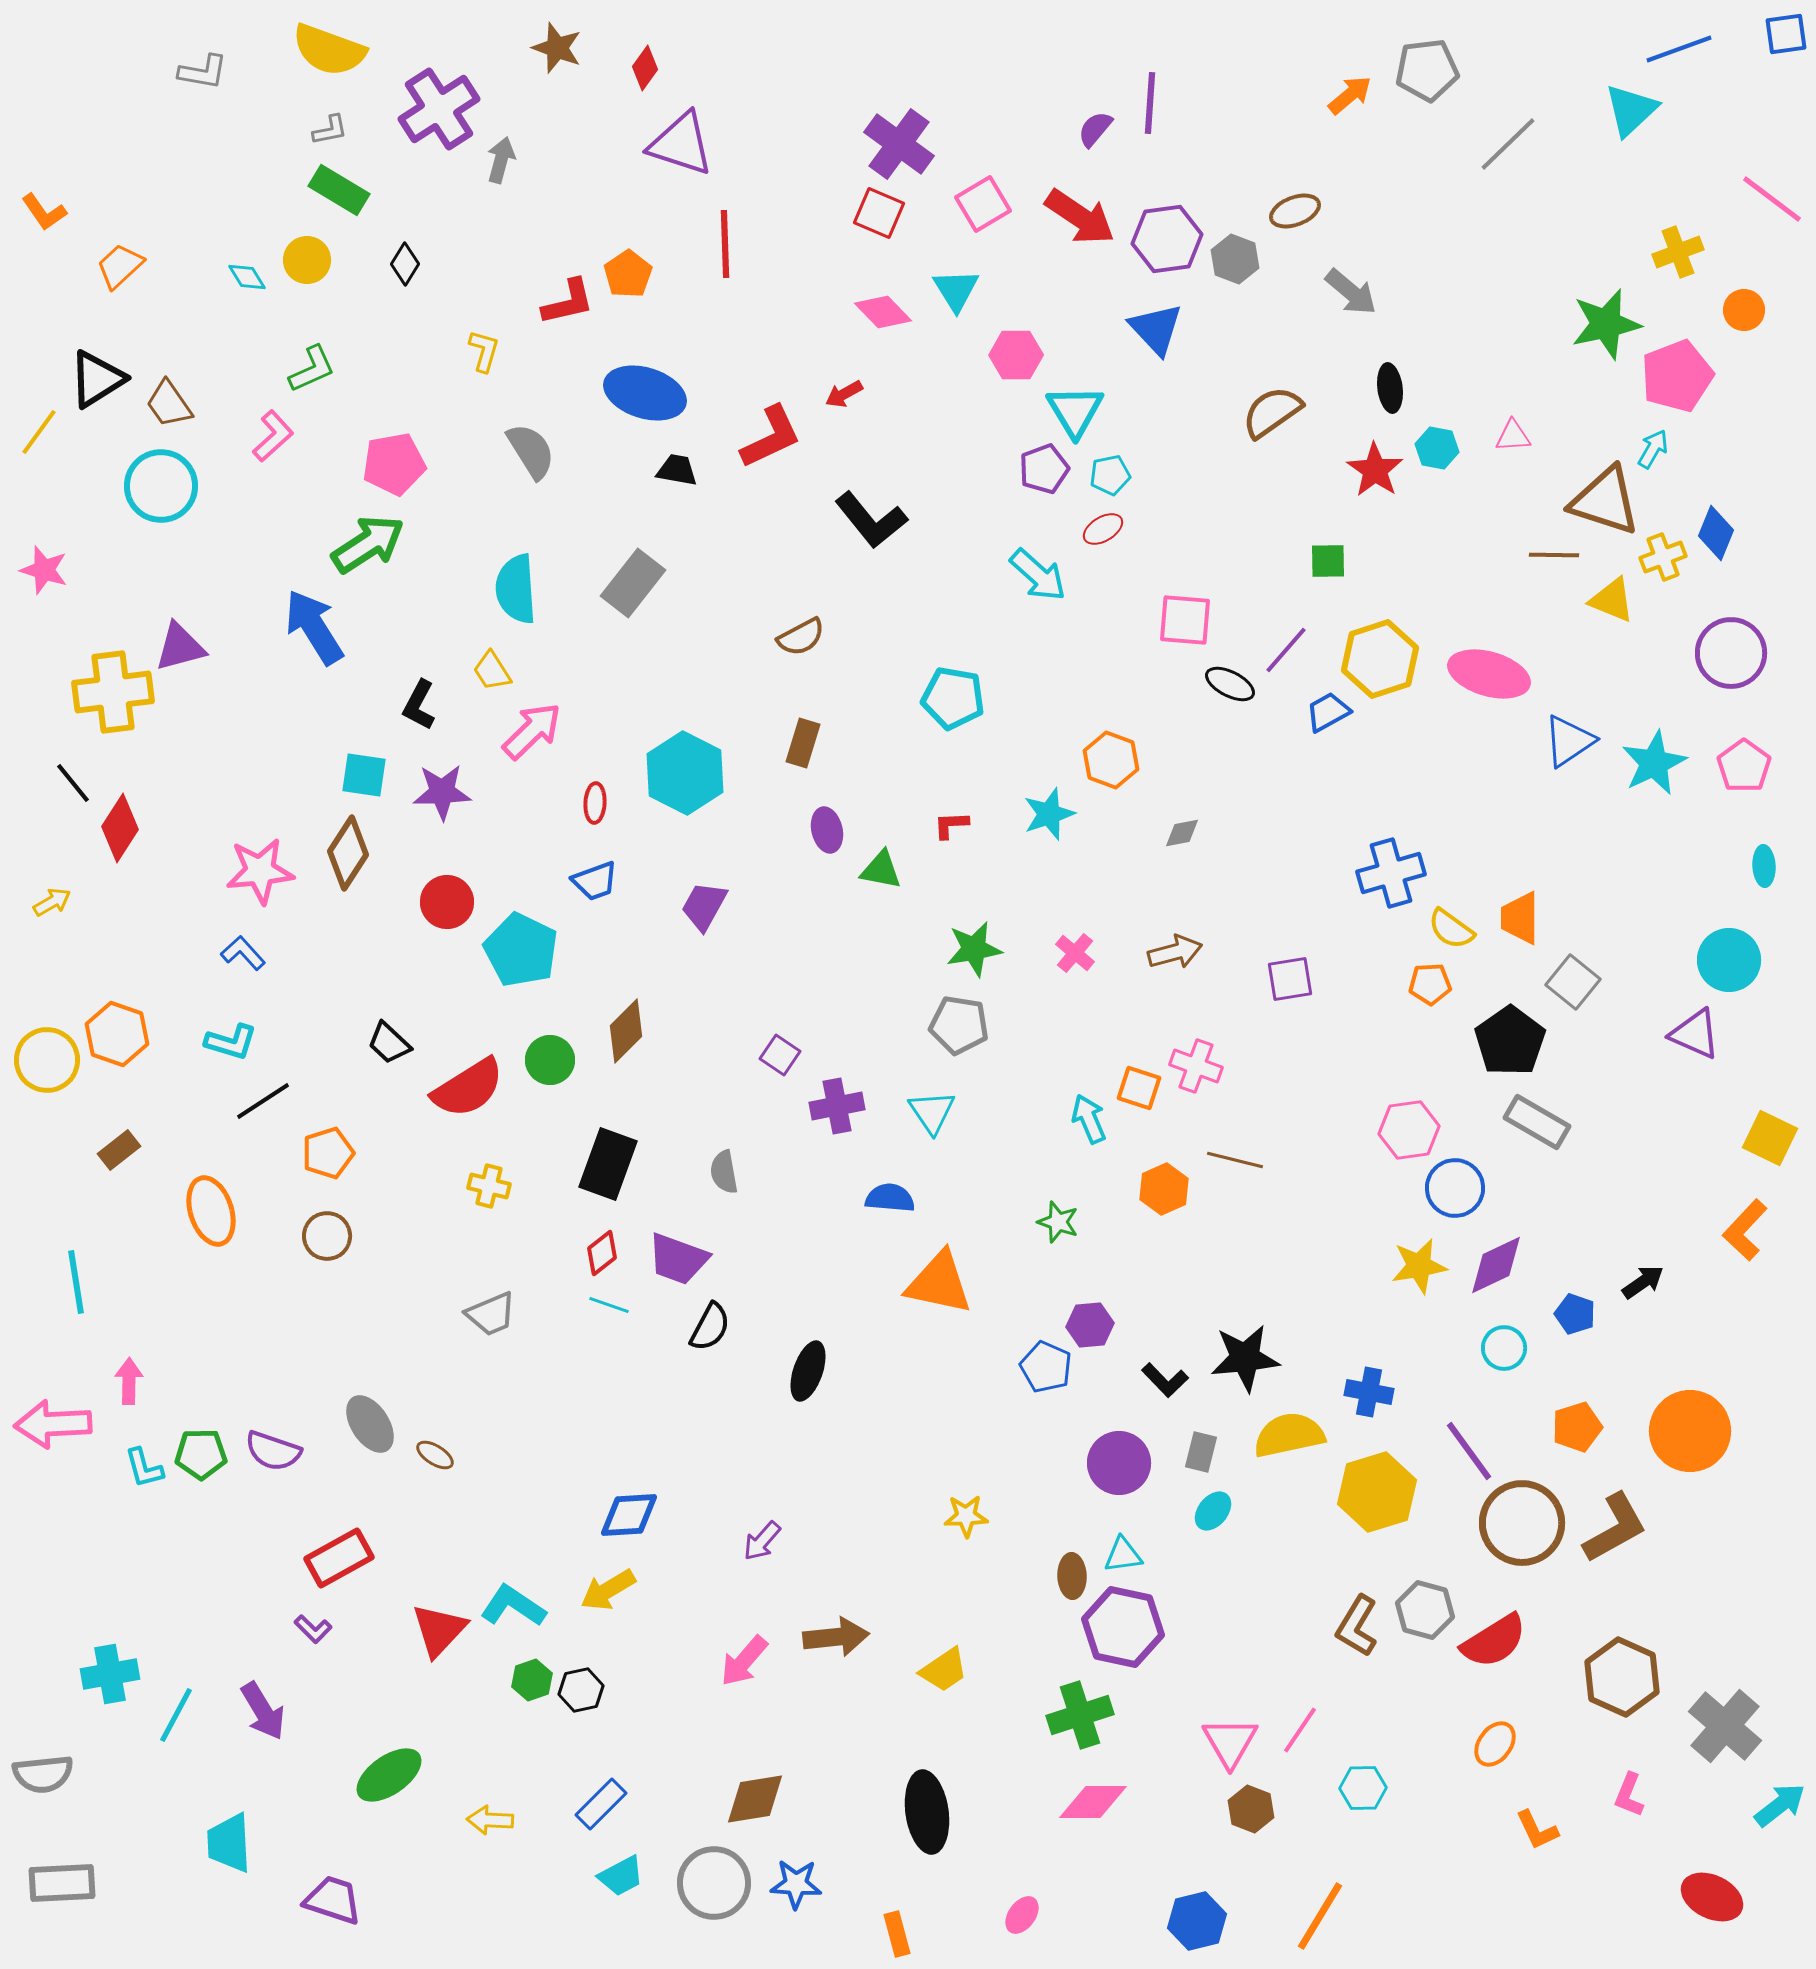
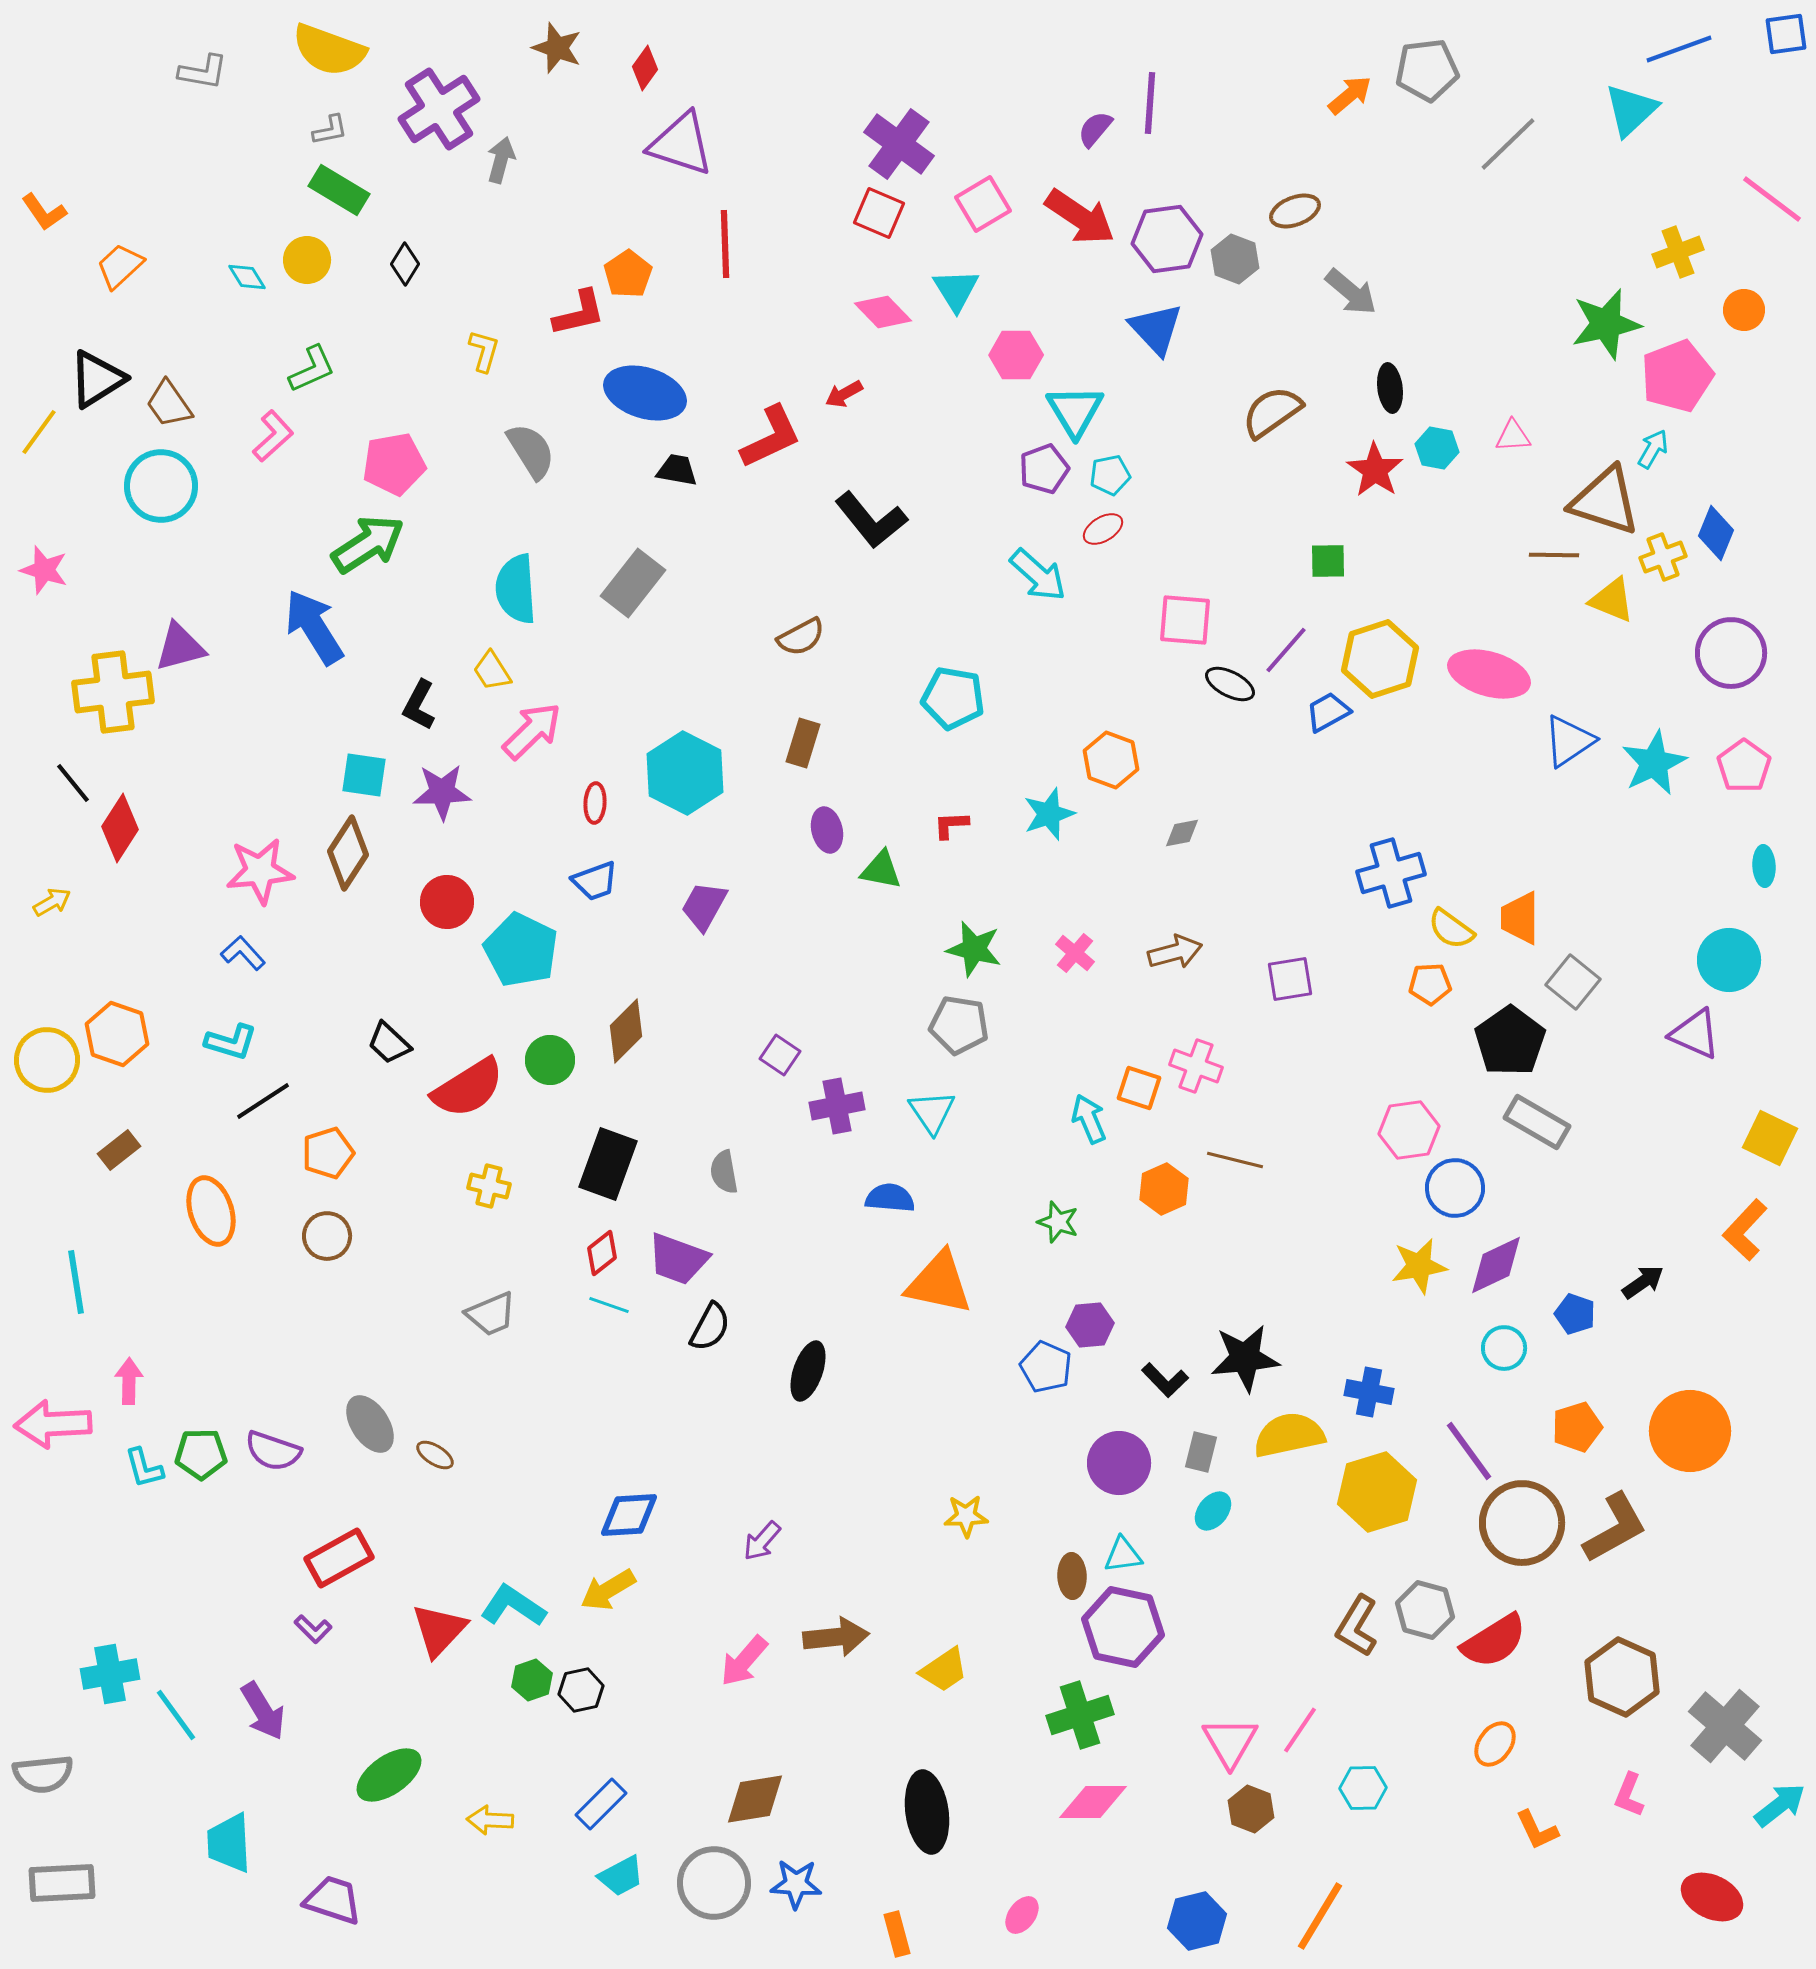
red L-shape at (568, 302): moved 11 px right, 11 px down
green star at (974, 949): rotated 24 degrees clockwise
cyan line at (176, 1715): rotated 64 degrees counterclockwise
